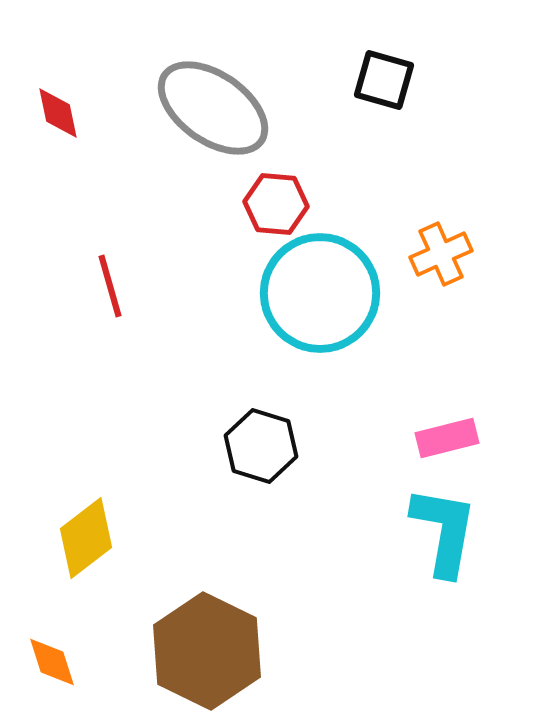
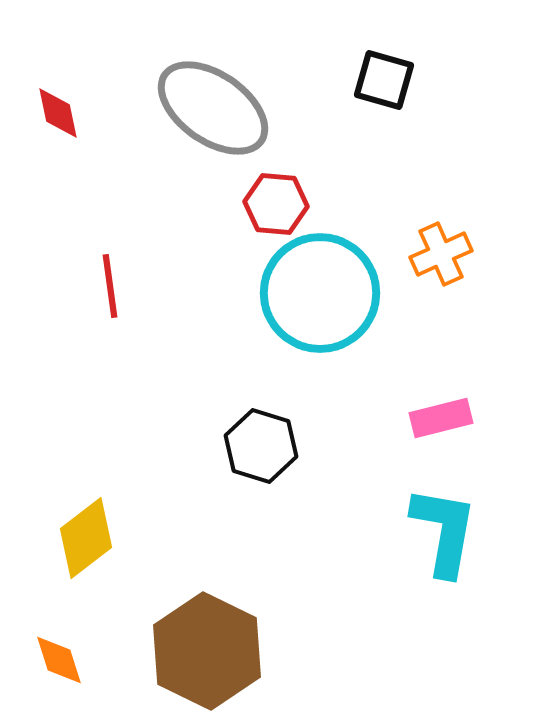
red line: rotated 8 degrees clockwise
pink rectangle: moved 6 px left, 20 px up
orange diamond: moved 7 px right, 2 px up
